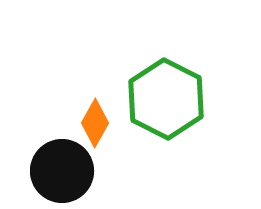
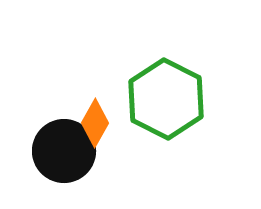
black circle: moved 2 px right, 20 px up
